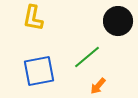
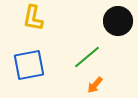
blue square: moved 10 px left, 6 px up
orange arrow: moved 3 px left, 1 px up
